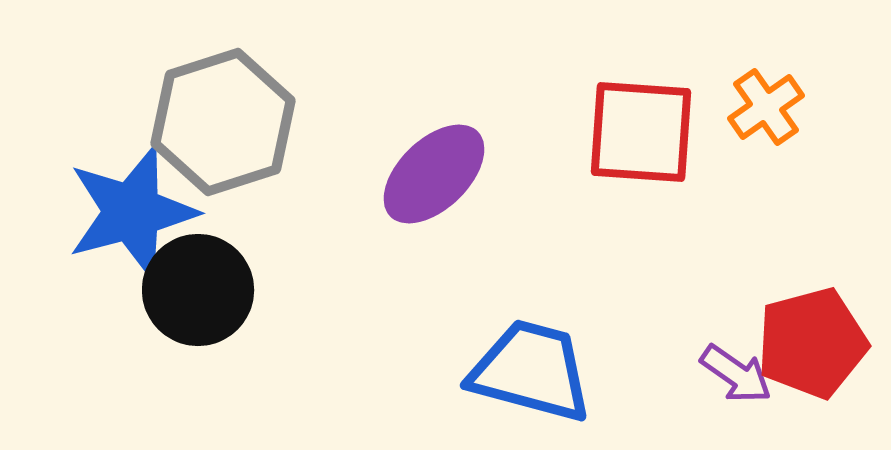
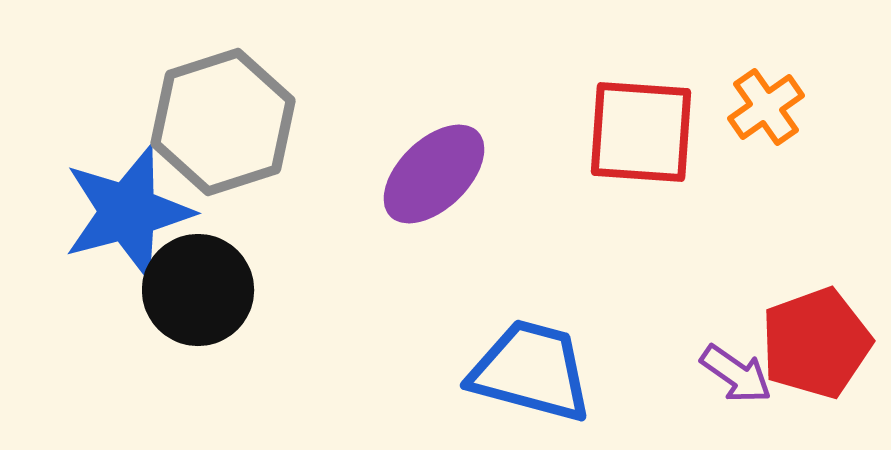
blue star: moved 4 px left
red pentagon: moved 4 px right; rotated 5 degrees counterclockwise
